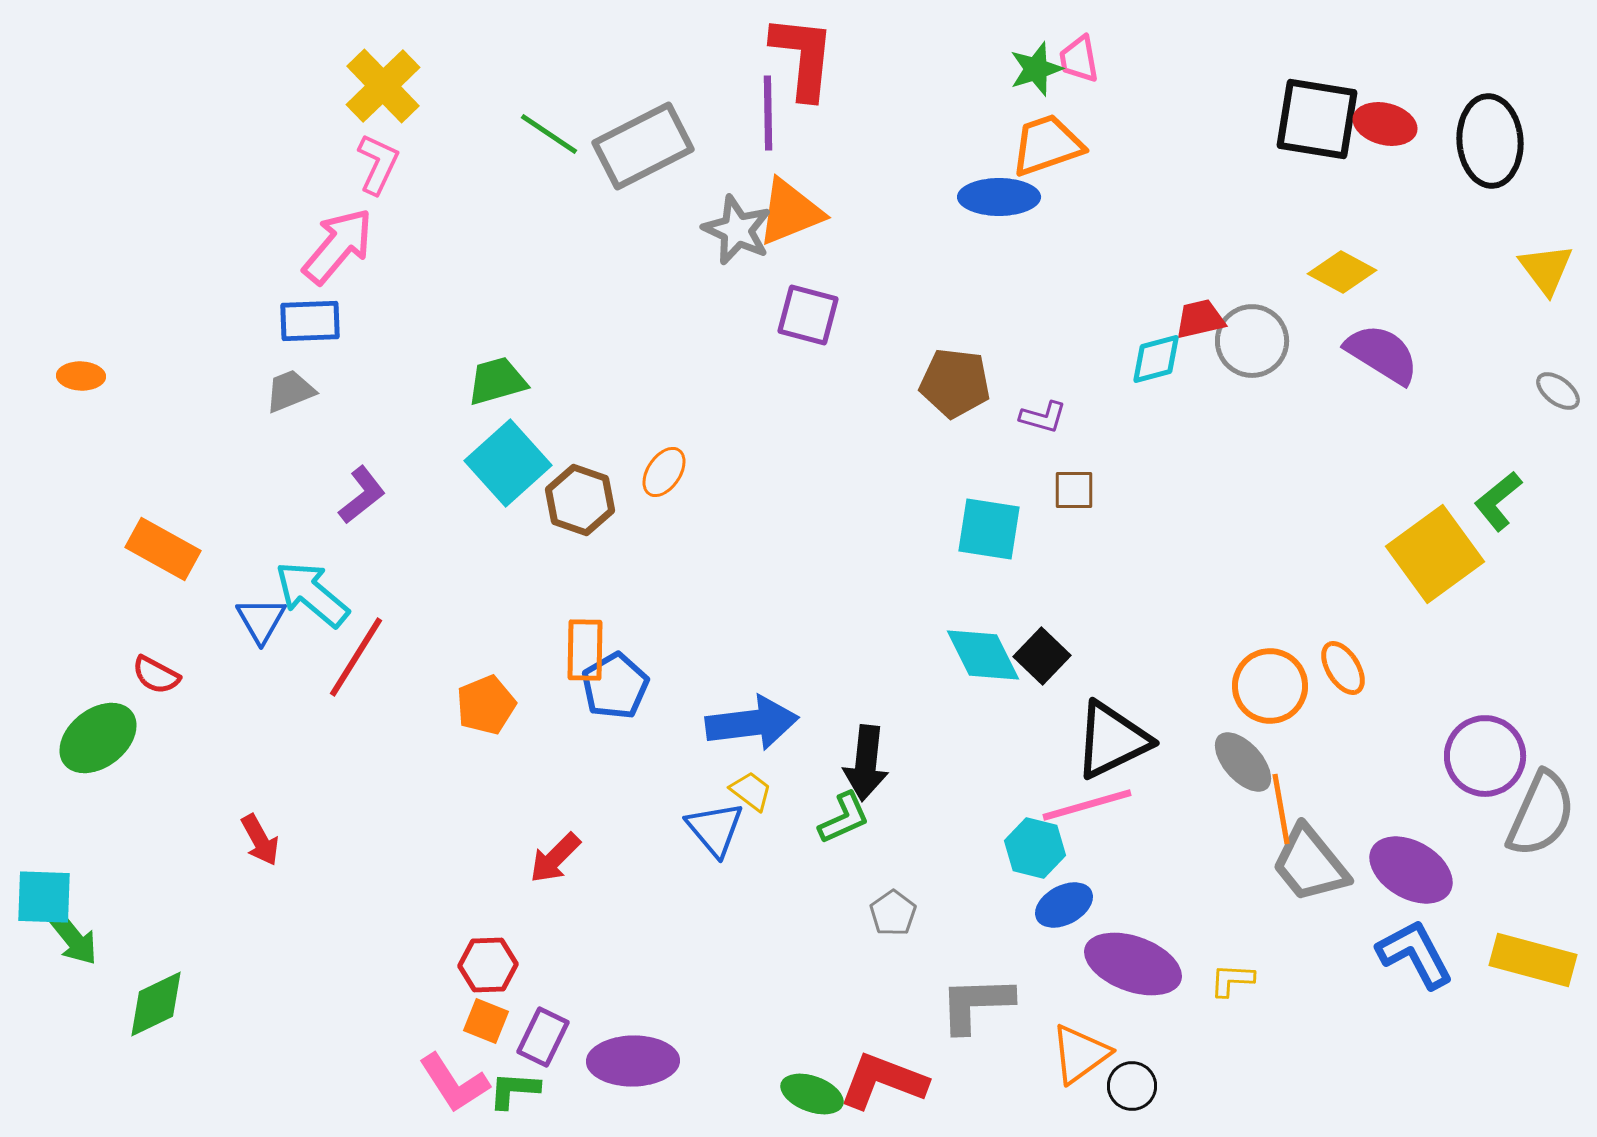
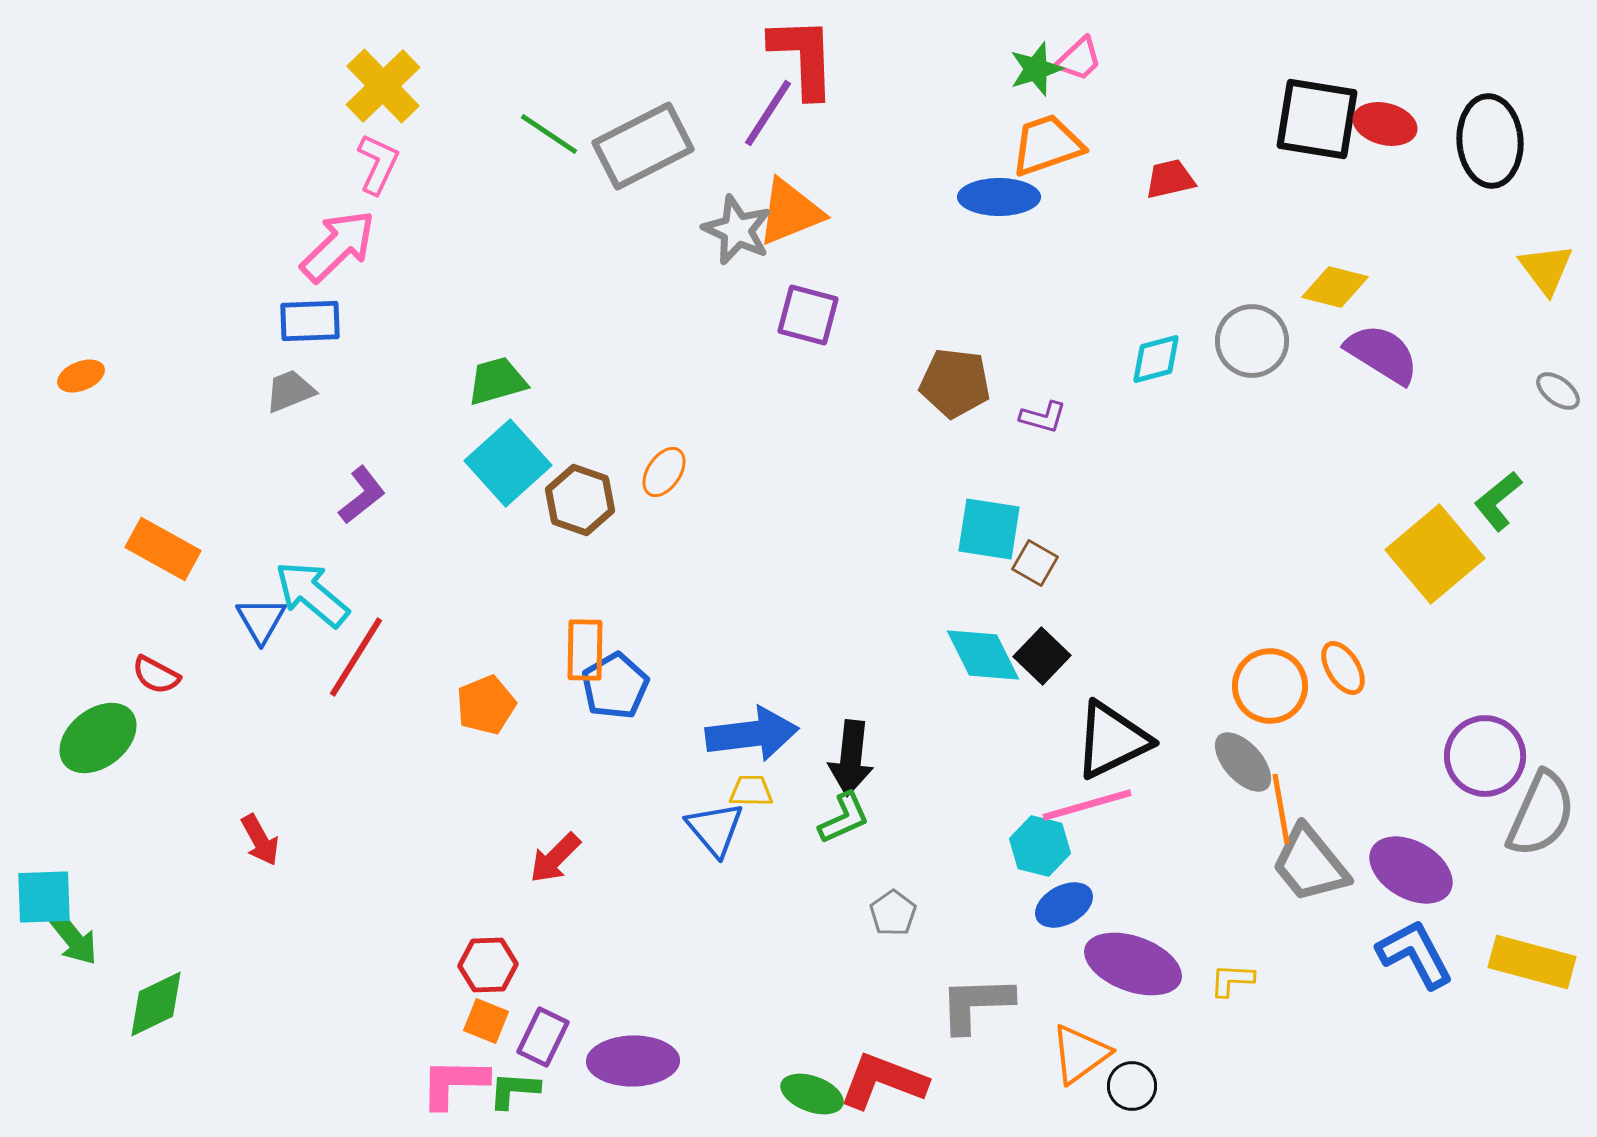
red L-shape at (803, 57): rotated 8 degrees counterclockwise
pink trapezoid at (1079, 59): rotated 123 degrees counterclockwise
purple line at (768, 113): rotated 34 degrees clockwise
pink arrow at (338, 246): rotated 6 degrees clockwise
yellow diamond at (1342, 272): moved 7 px left, 15 px down; rotated 14 degrees counterclockwise
red trapezoid at (1200, 319): moved 30 px left, 140 px up
orange ellipse at (81, 376): rotated 24 degrees counterclockwise
brown square at (1074, 490): moved 39 px left, 73 px down; rotated 30 degrees clockwise
yellow square at (1435, 554): rotated 4 degrees counterclockwise
blue arrow at (752, 723): moved 11 px down
black arrow at (866, 763): moved 15 px left, 5 px up
yellow trapezoid at (751, 791): rotated 36 degrees counterclockwise
cyan hexagon at (1035, 848): moved 5 px right, 2 px up
cyan square at (44, 897): rotated 4 degrees counterclockwise
yellow rectangle at (1533, 960): moved 1 px left, 2 px down
pink L-shape at (454, 1083): rotated 124 degrees clockwise
